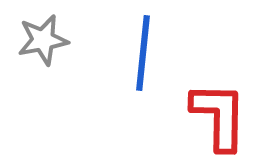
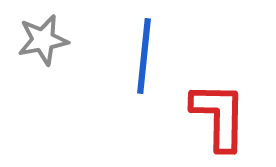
blue line: moved 1 px right, 3 px down
